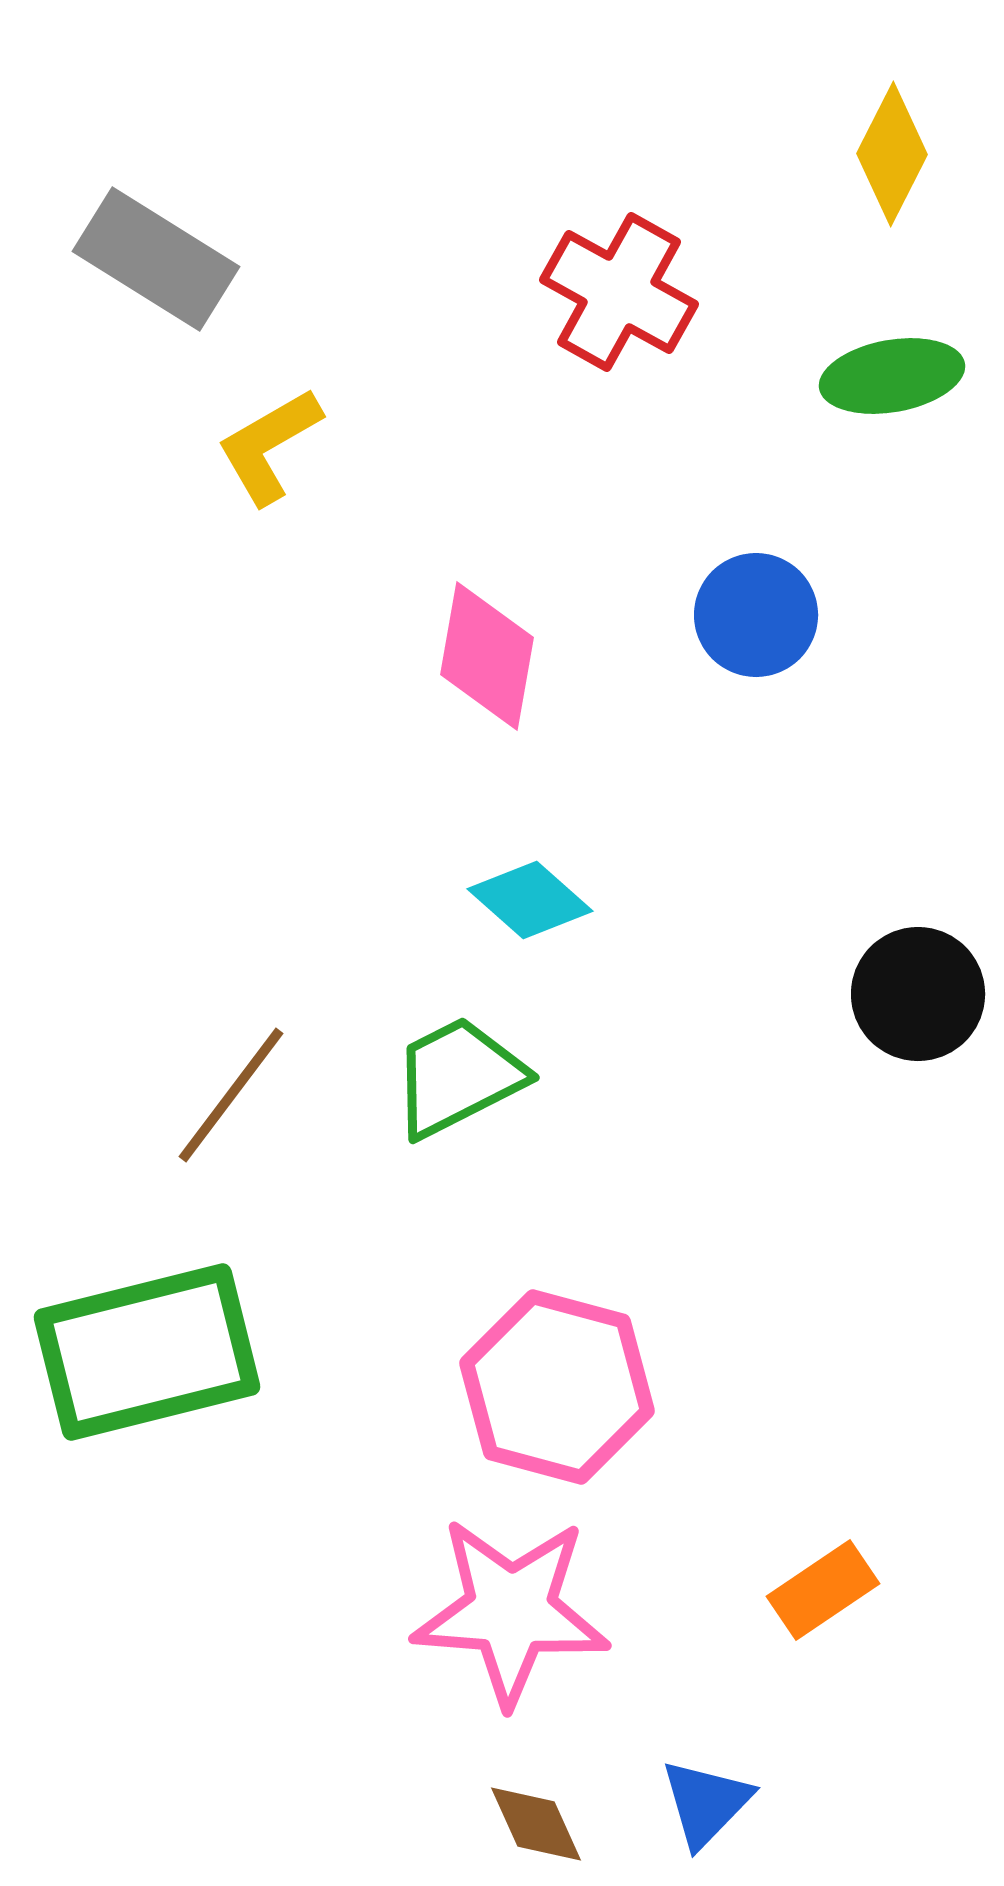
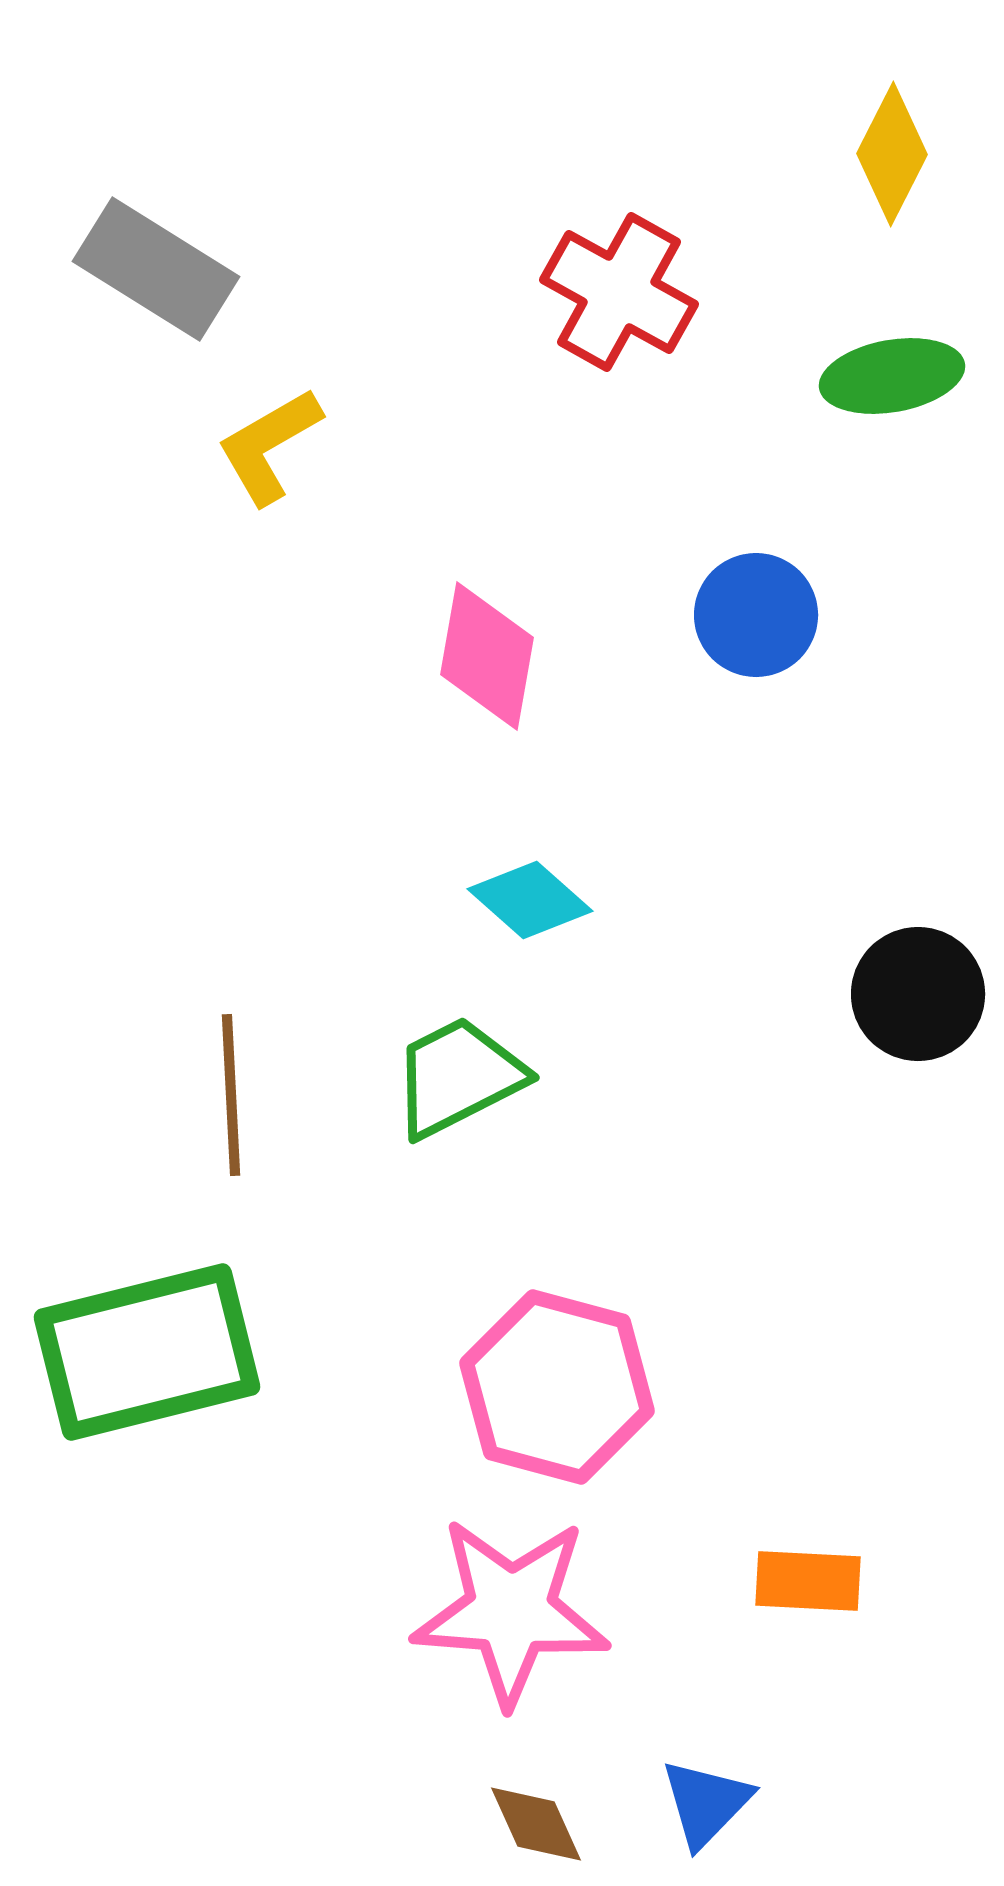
gray rectangle: moved 10 px down
brown line: rotated 40 degrees counterclockwise
orange rectangle: moved 15 px left, 9 px up; rotated 37 degrees clockwise
